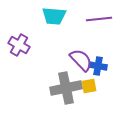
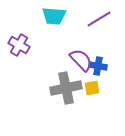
purple line: rotated 25 degrees counterclockwise
yellow square: moved 3 px right, 2 px down
